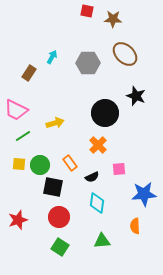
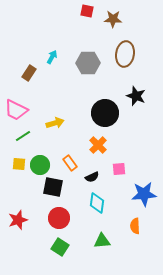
brown ellipse: rotated 55 degrees clockwise
red circle: moved 1 px down
